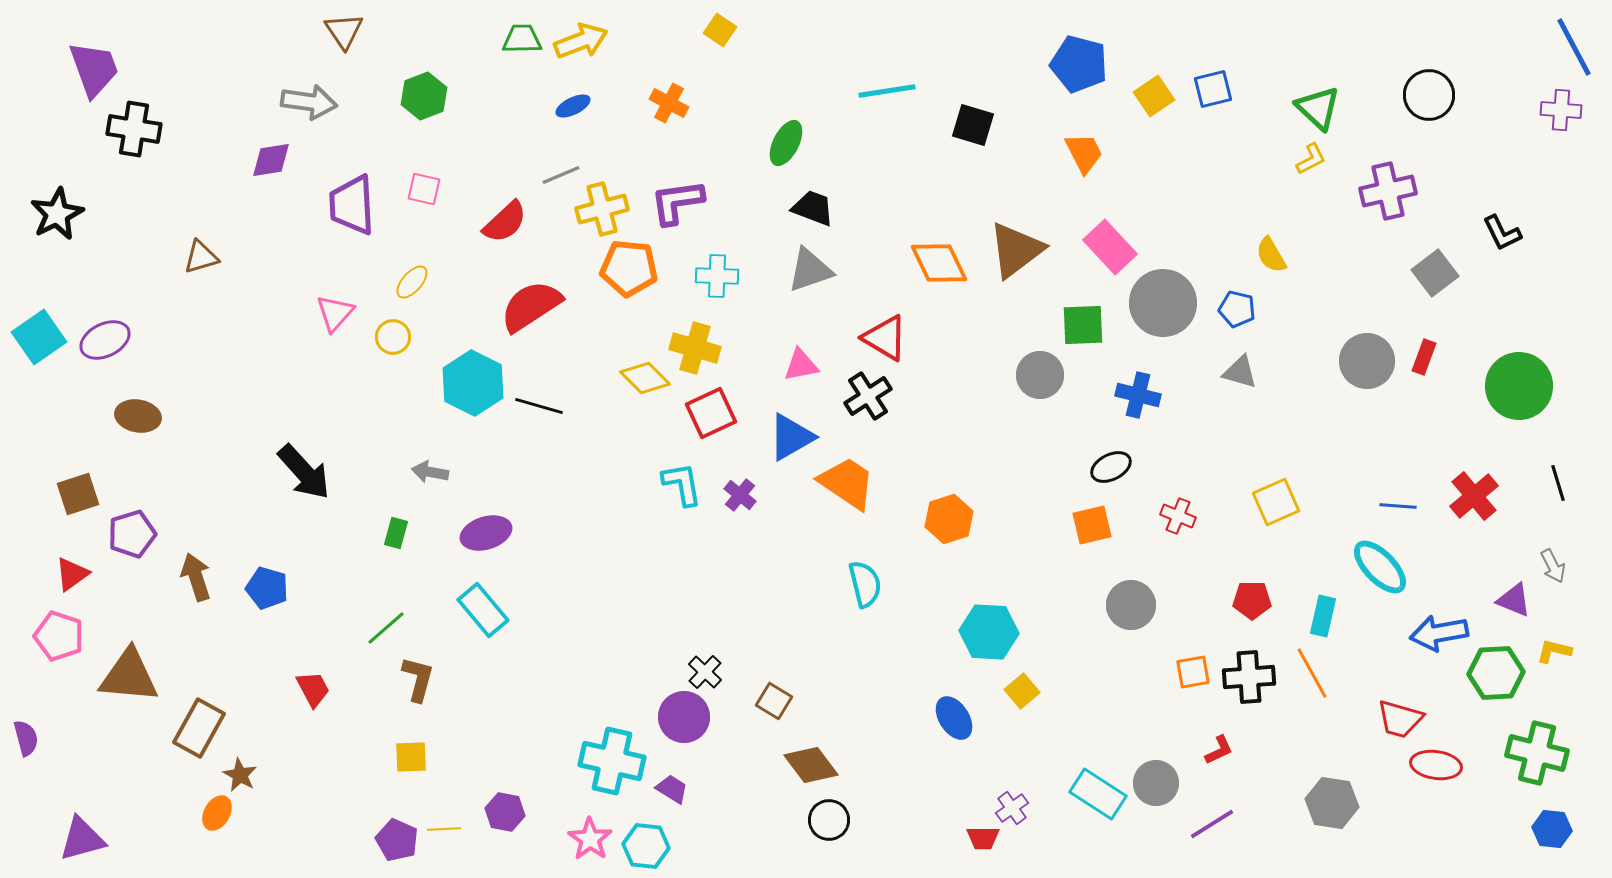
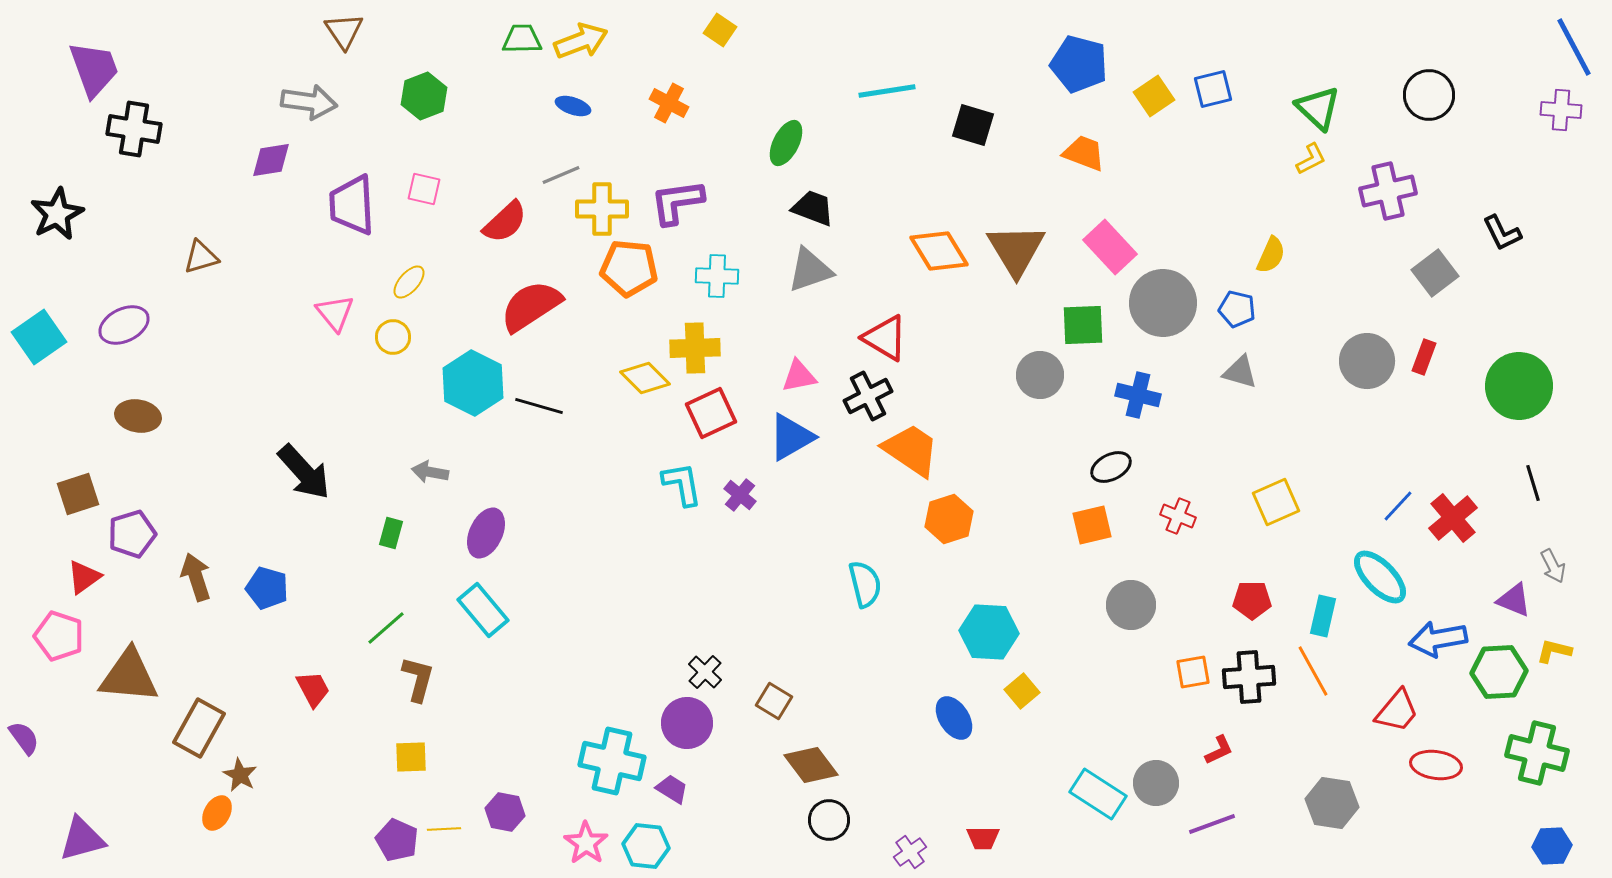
blue ellipse at (573, 106): rotated 44 degrees clockwise
orange trapezoid at (1084, 153): rotated 42 degrees counterclockwise
yellow cross at (602, 209): rotated 15 degrees clockwise
brown triangle at (1016, 250): rotated 24 degrees counterclockwise
yellow semicircle at (1271, 255): rotated 126 degrees counterclockwise
orange diamond at (939, 263): moved 12 px up; rotated 6 degrees counterclockwise
yellow ellipse at (412, 282): moved 3 px left
pink triangle at (335, 313): rotated 21 degrees counterclockwise
purple ellipse at (105, 340): moved 19 px right, 15 px up
yellow cross at (695, 348): rotated 18 degrees counterclockwise
pink triangle at (801, 365): moved 2 px left, 11 px down
black cross at (868, 396): rotated 6 degrees clockwise
orange trapezoid at (847, 483): moved 64 px right, 33 px up
black line at (1558, 483): moved 25 px left
red cross at (1474, 496): moved 21 px left, 22 px down
blue line at (1398, 506): rotated 51 degrees counterclockwise
green rectangle at (396, 533): moved 5 px left
purple ellipse at (486, 533): rotated 48 degrees counterclockwise
cyan ellipse at (1380, 567): moved 10 px down
red triangle at (72, 574): moved 12 px right, 3 px down
blue arrow at (1439, 633): moved 1 px left, 6 px down
orange line at (1312, 673): moved 1 px right, 2 px up
green hexagon at (1496, 673): moved 3 px right, 1 px up
purple circle at (684, 717): moved 3 px right, 6 px down
red trapezoid at (1400, 719): moved 3 px left, 8 px up; rotated 66 degrees counterclockwise
purple semicircle at (26, 738): moved 2 px left; rotated 21 degrees counterclockwise
purple cross at (1012, 808): moved 102 px left, 44 px down
purple line at (1212, 824): rotated 12 degrees clockwise
blue hexagon at (1552, 829): moved 17 px down; rotated 9 degrees counterclockwise
pink star at (590, 839): moved 4 px left, 4 px down
